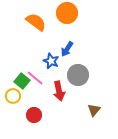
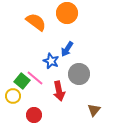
gray circle: moved 1 px right, 1 px up
